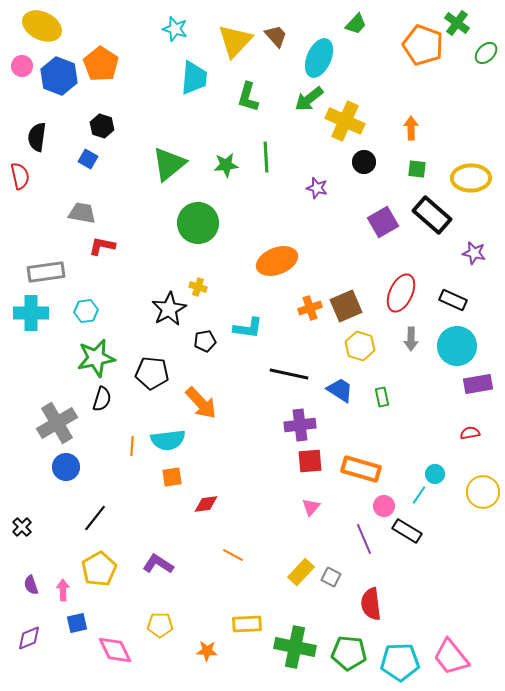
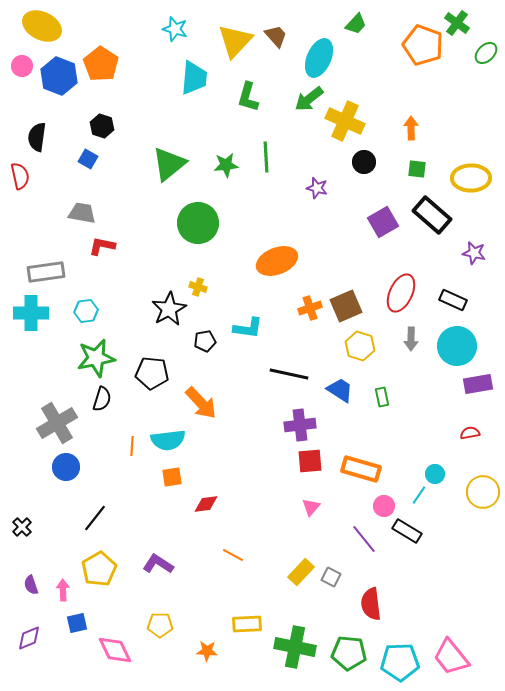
purple line at (364, 539): rotated 16 degrees counterclockwise
